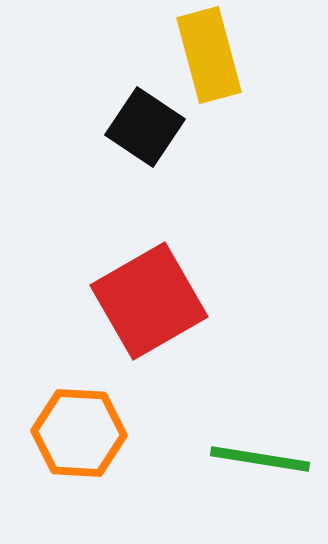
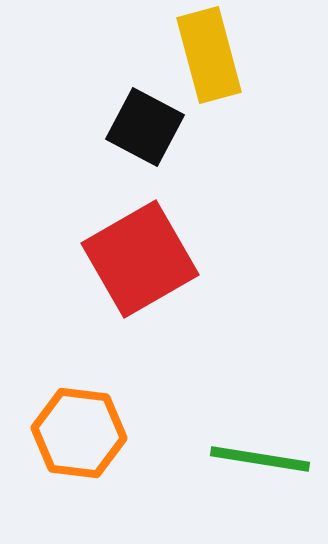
black square: rotated 6 degrees counterclockwise
red square: moved 9 px left, 42 px up
orange hexagon: rotated 4 degrees clockwise
